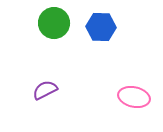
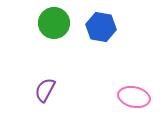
blue hexagon: rotated 8 degrees clockwise
purple semicircle: rotated 35 degrees counterclockwise
